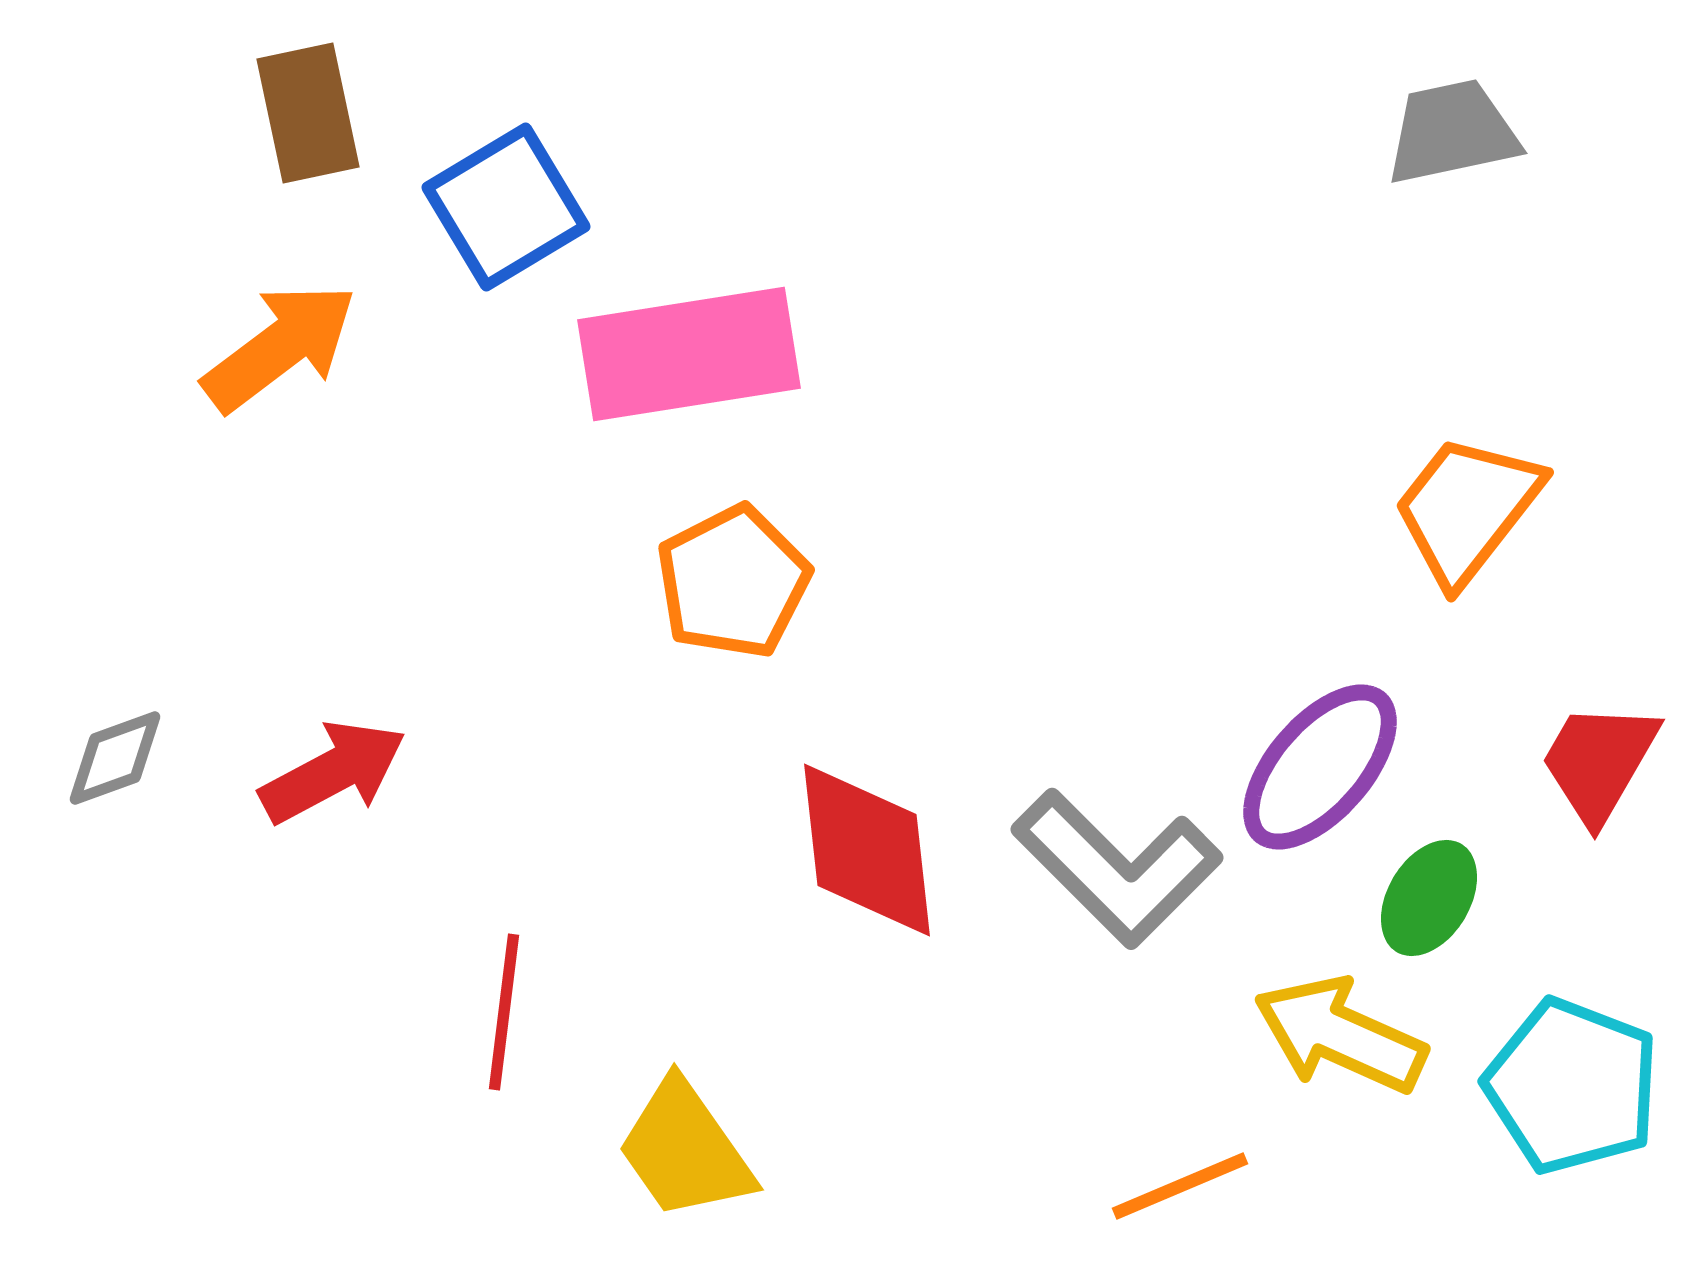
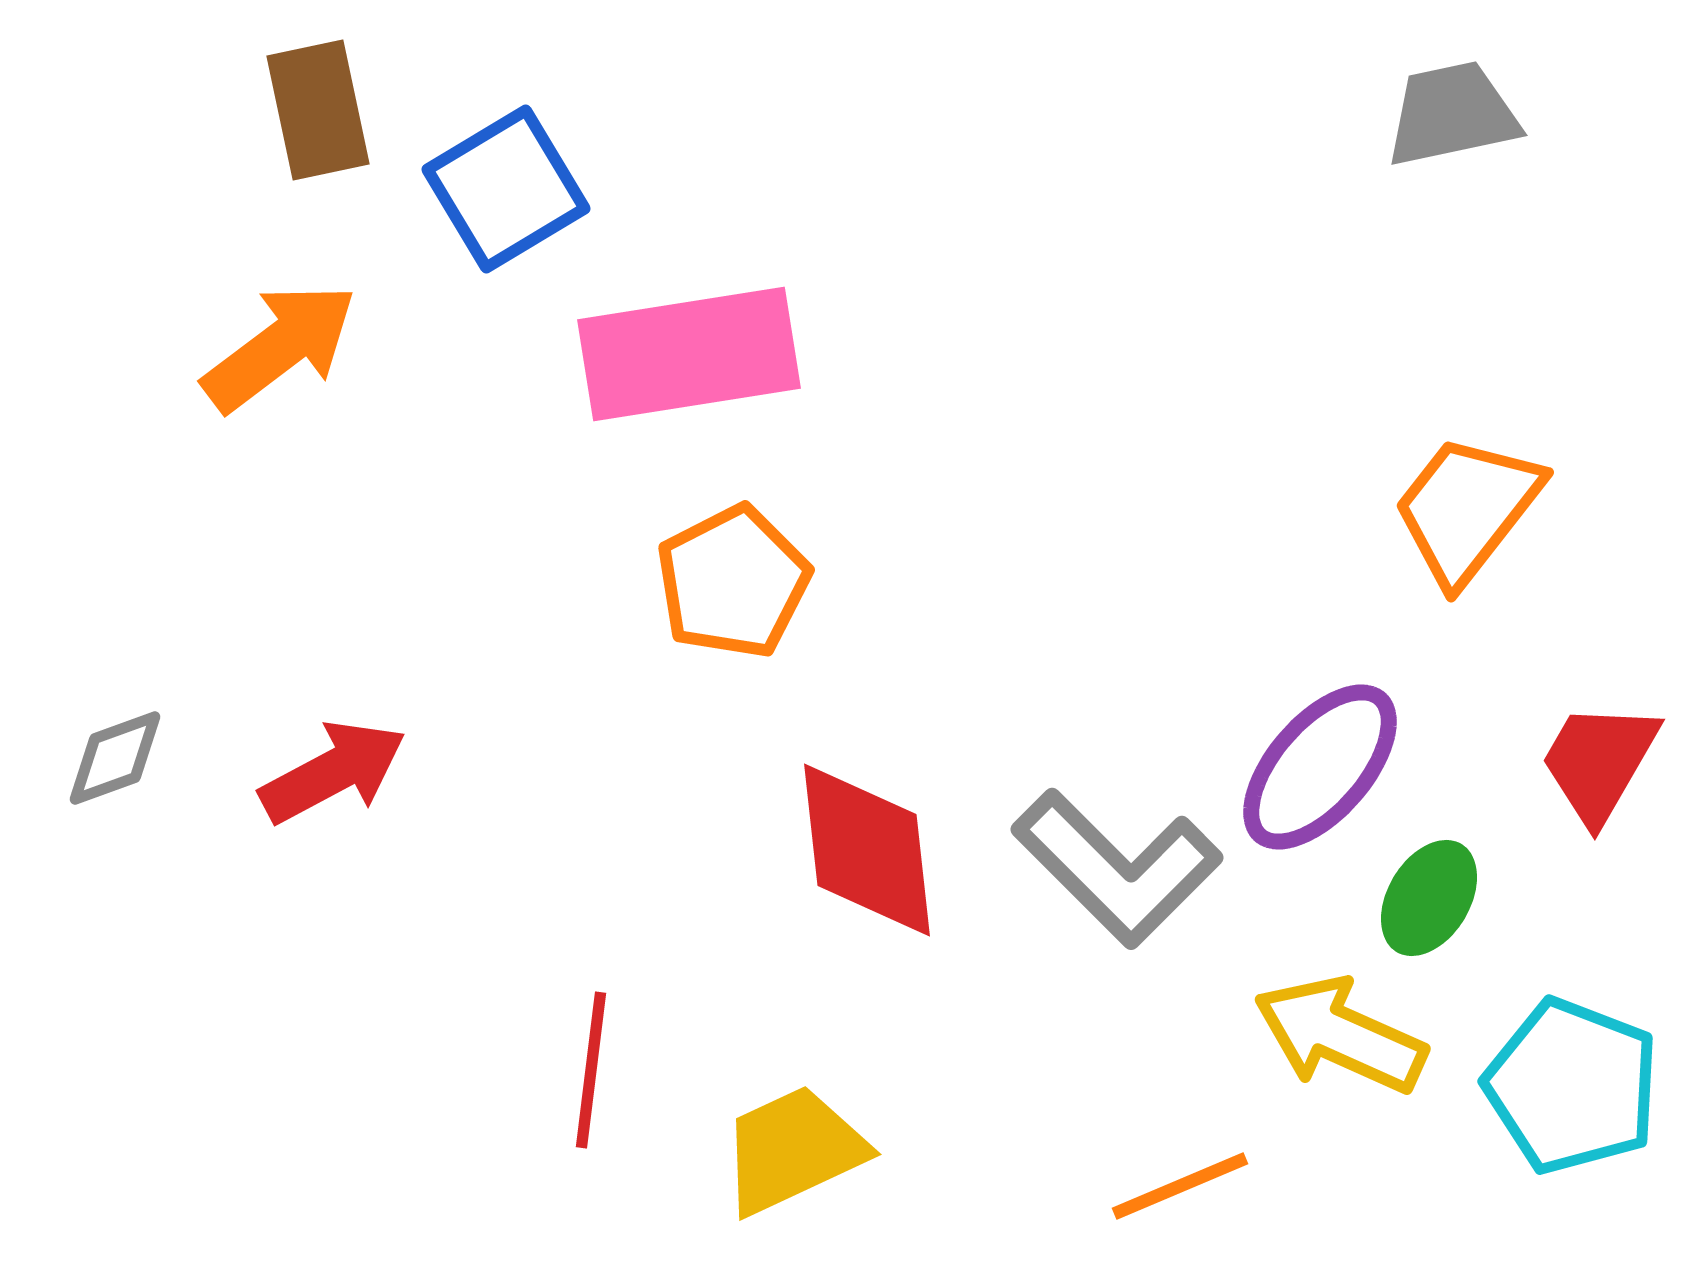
brown rectangle: moved 10 px right, 3 px up
gray trapezoid: moved 18 px up
blue square: moved 18 px up
red line: moved 87 px right, 58 px down
yellow trapezoid: moved 108 px right; rotated 100 degrees clockwise
